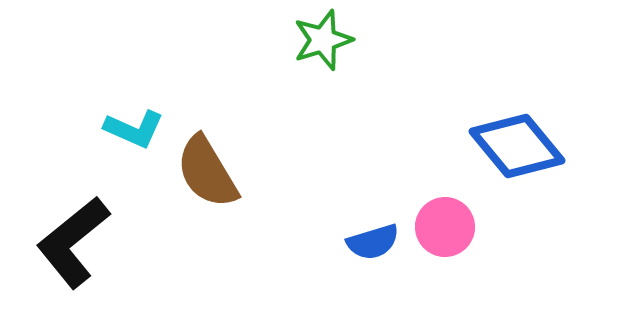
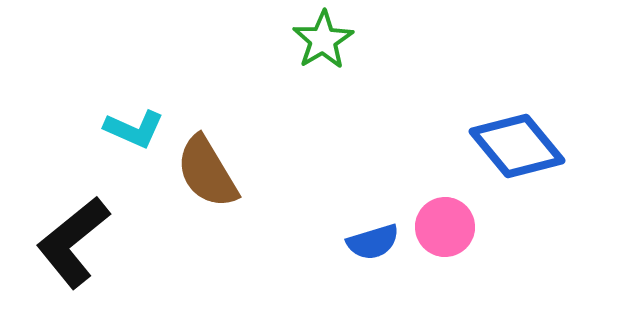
green star: rotated 14 degrees counterclockwise
